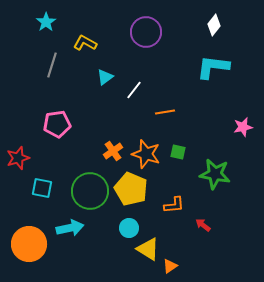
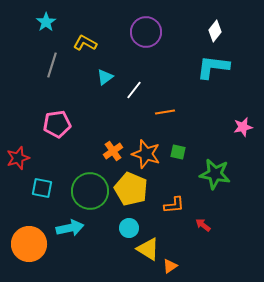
white diamond: moved 1 px right, 6 px down
